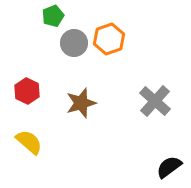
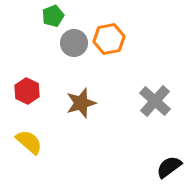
orange hexagon: rotated 8 degrees clockwise
